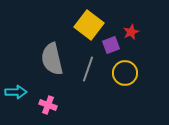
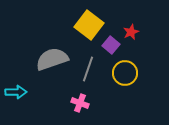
purple square: rotated 30 degrees counterclockwise
gray semicircle: rotated 84 degrees clockwise
pink cross: moved 32 px right, 2 px up
